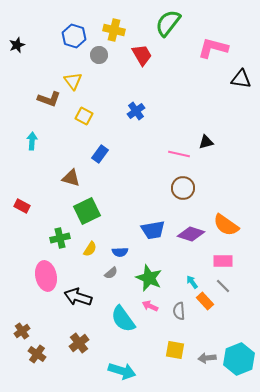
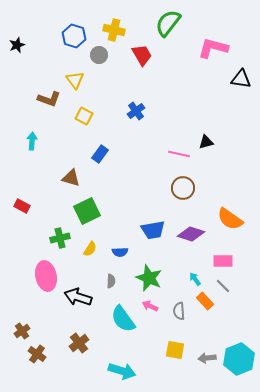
yellow triangle at (73, 81): moved 2 px right, 1 px up
orange semicircle at (226, 225): moved 4 px right, 6 px up
gray semicircle at (111, 273): moved 8 px down; rotated 48 degrees counterclockwise
cyan arrow at (192, 282): moved 3 px right, 3 px up
